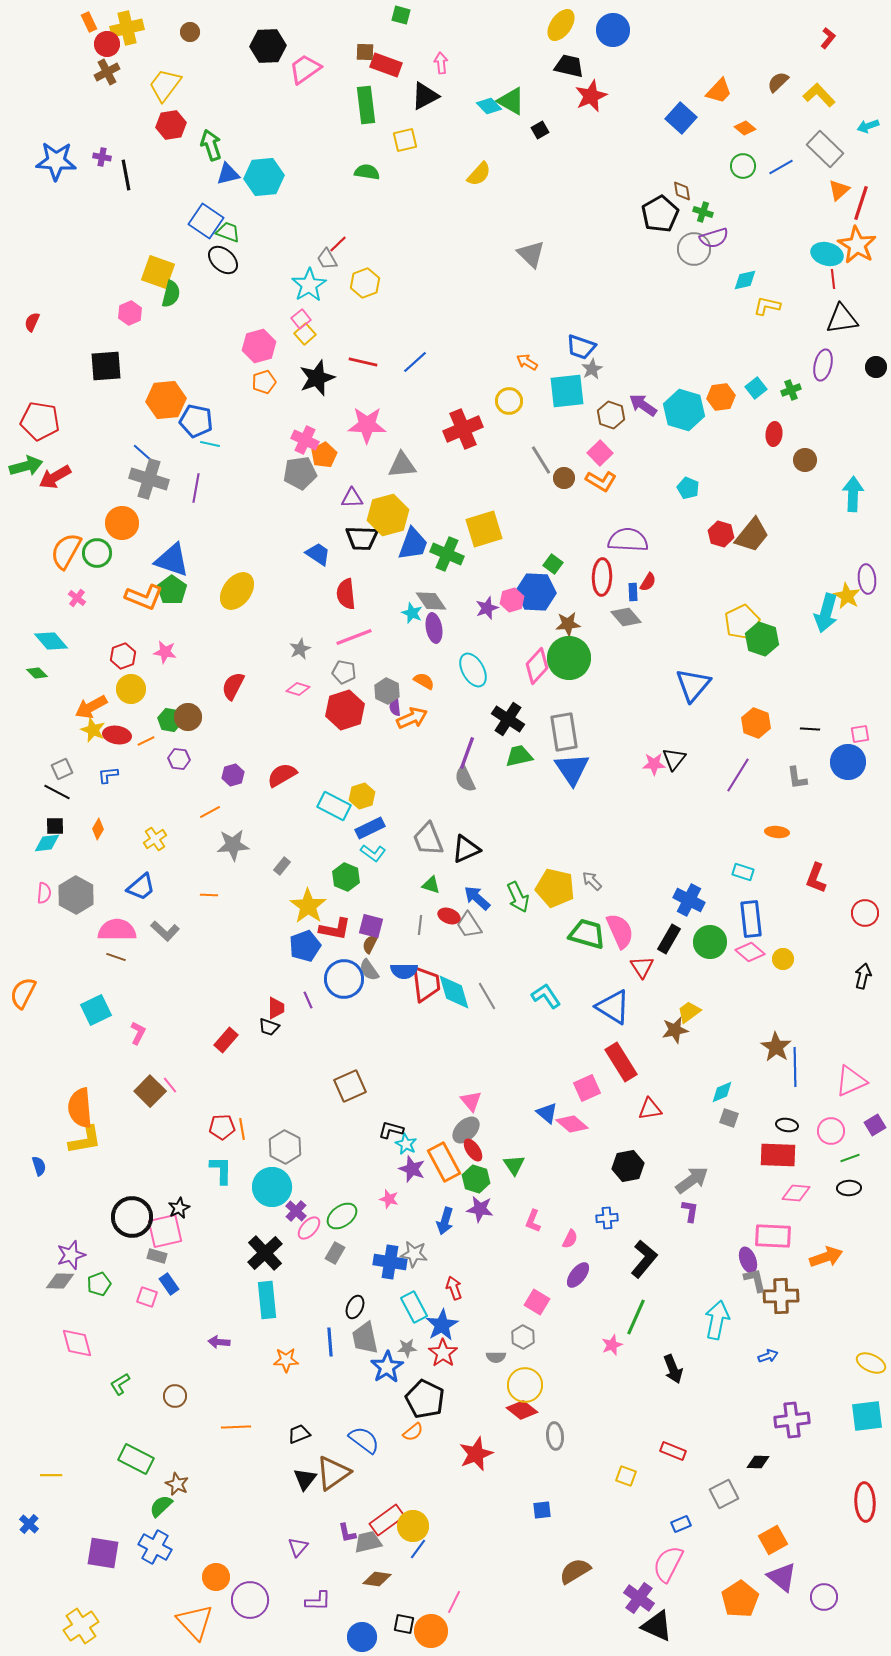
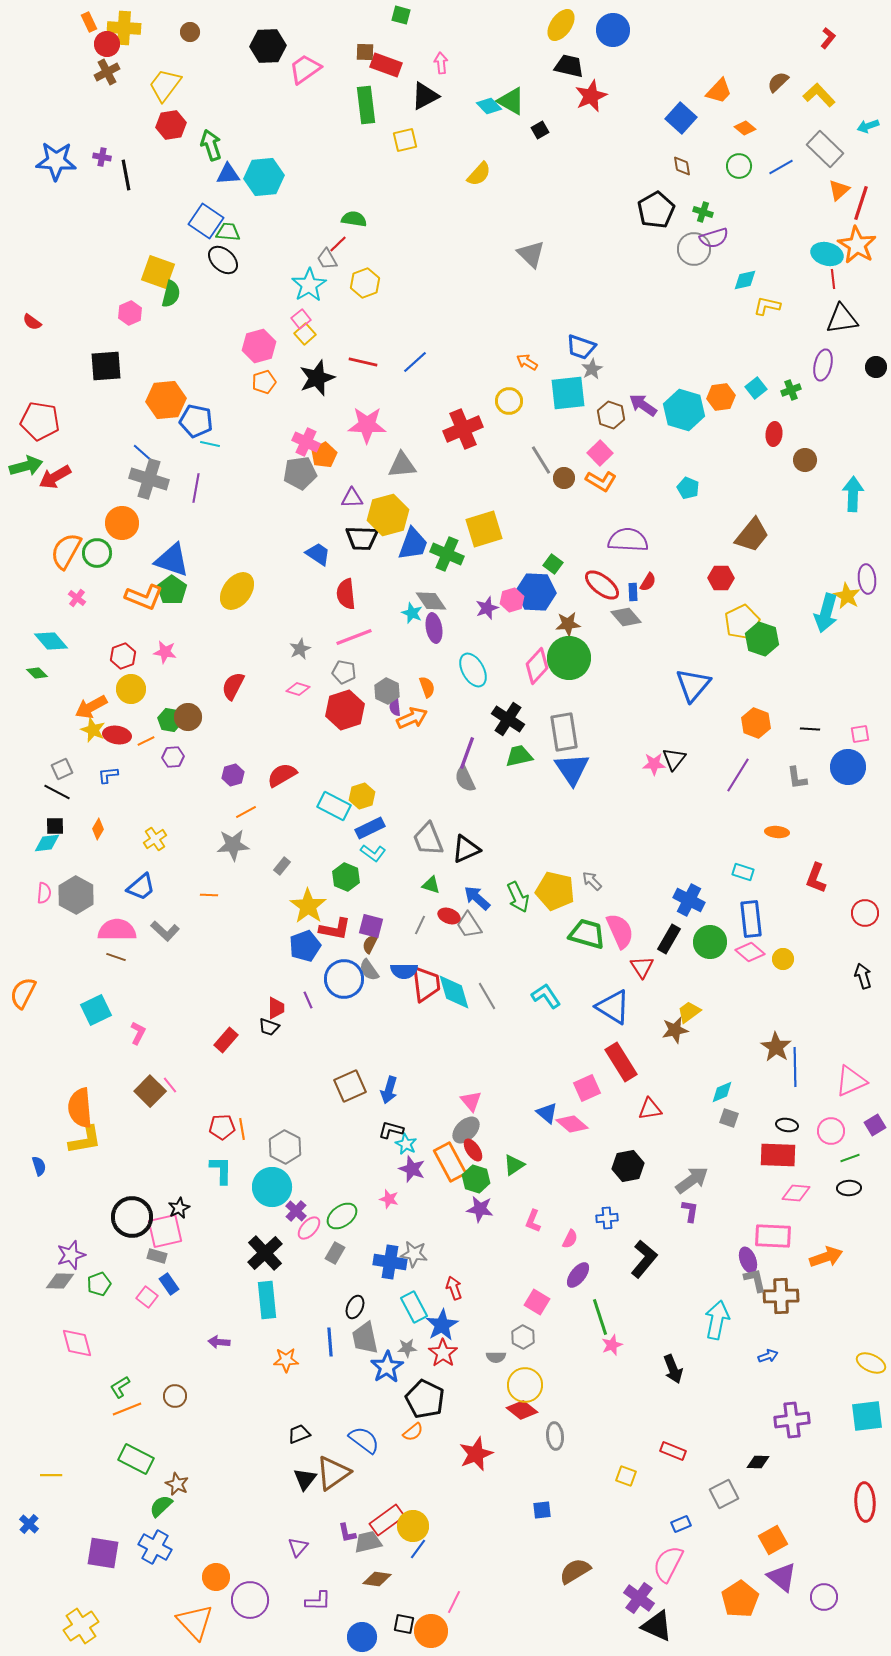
yellow cross at (127, 28): moved 3 px left; rotated 16 degrees clockwise
green circle at (743, 166): moved 4 px left
green semicircle at (367, 172): moved 13 px left, 47 px down
blue triangle at (228, 174): rotated 10 degrees clockwise
brown diamond at (682, 191): moved 25 px up
black pentagon at (660, 214): moved 4 px left, 4 px up
green trapezoid at (228, 232): rotated 15 degrees counterclockwise
red semicircle at (32, 322): rotated 78 degrees counterclockwise
cyan square at (567, 391): moved 1 px right, 2 px down
pink cross at (305, 440): moved 1 px right, 2 px down
red hexagon at (721, 534): moved 44 px down; rotated 15 degrees counterclockwise
red ellipse at (602, 577): moved 8 px down; rotated 54 degrees counterclockwise
orange semicircle at (424, 681): moved 3 px right, 6 px down; rotated 40 degrees clockwise
purple hexagon at (179, 759): moved 6 px left, 2 px up; rotated 10 degrees counterclockwise
blue circle at (848, 762): moved 5 px down
orange line at (210, 812): moved 36 px right
yellow pentagon at (555, 888): moved 3 px down
gray line at (420, 925): rotated 18 degrees clockwise
black arrow at (863, 976): rotated 30 degrees counterclockwise
orange rectangle at (444, 1162): moved 6 px right
green triangle at (514, 1165): rotated 30 degrees clockwise
blue arrow at (445, 1221): moved 56 px left, 131 px up
pink square at (147, 1297): rotated 20 degrees clockwise
green line at (636, 1317): moved 36 px left; rotated 42 degrees counterclockwise
green L-shape at (120, 1384): moved 3 px down
orange line at (236, 1427): moved 109 px left, 18 px up; rotated 20 degrees counterclockwise
